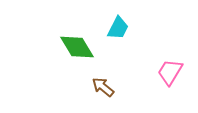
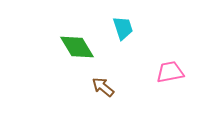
cyan trapezoid: moved 5 px right; rotated 45 degrees counterclockwise
pink trapezoid: rotated 48 degrees clockwise
